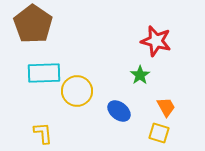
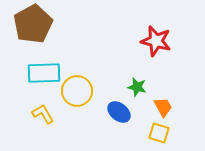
brown pentagon: rotated 9 degrees clockwise
green star: moved 3 px left, 12 px down; rotated 24 degrees counterclockwise
orange trapezoid: moved 3 px left
blue ellipse: moved 1 px down
yellow L-shape: moved 19 px up; rotated 25 degrees counterclockwise
